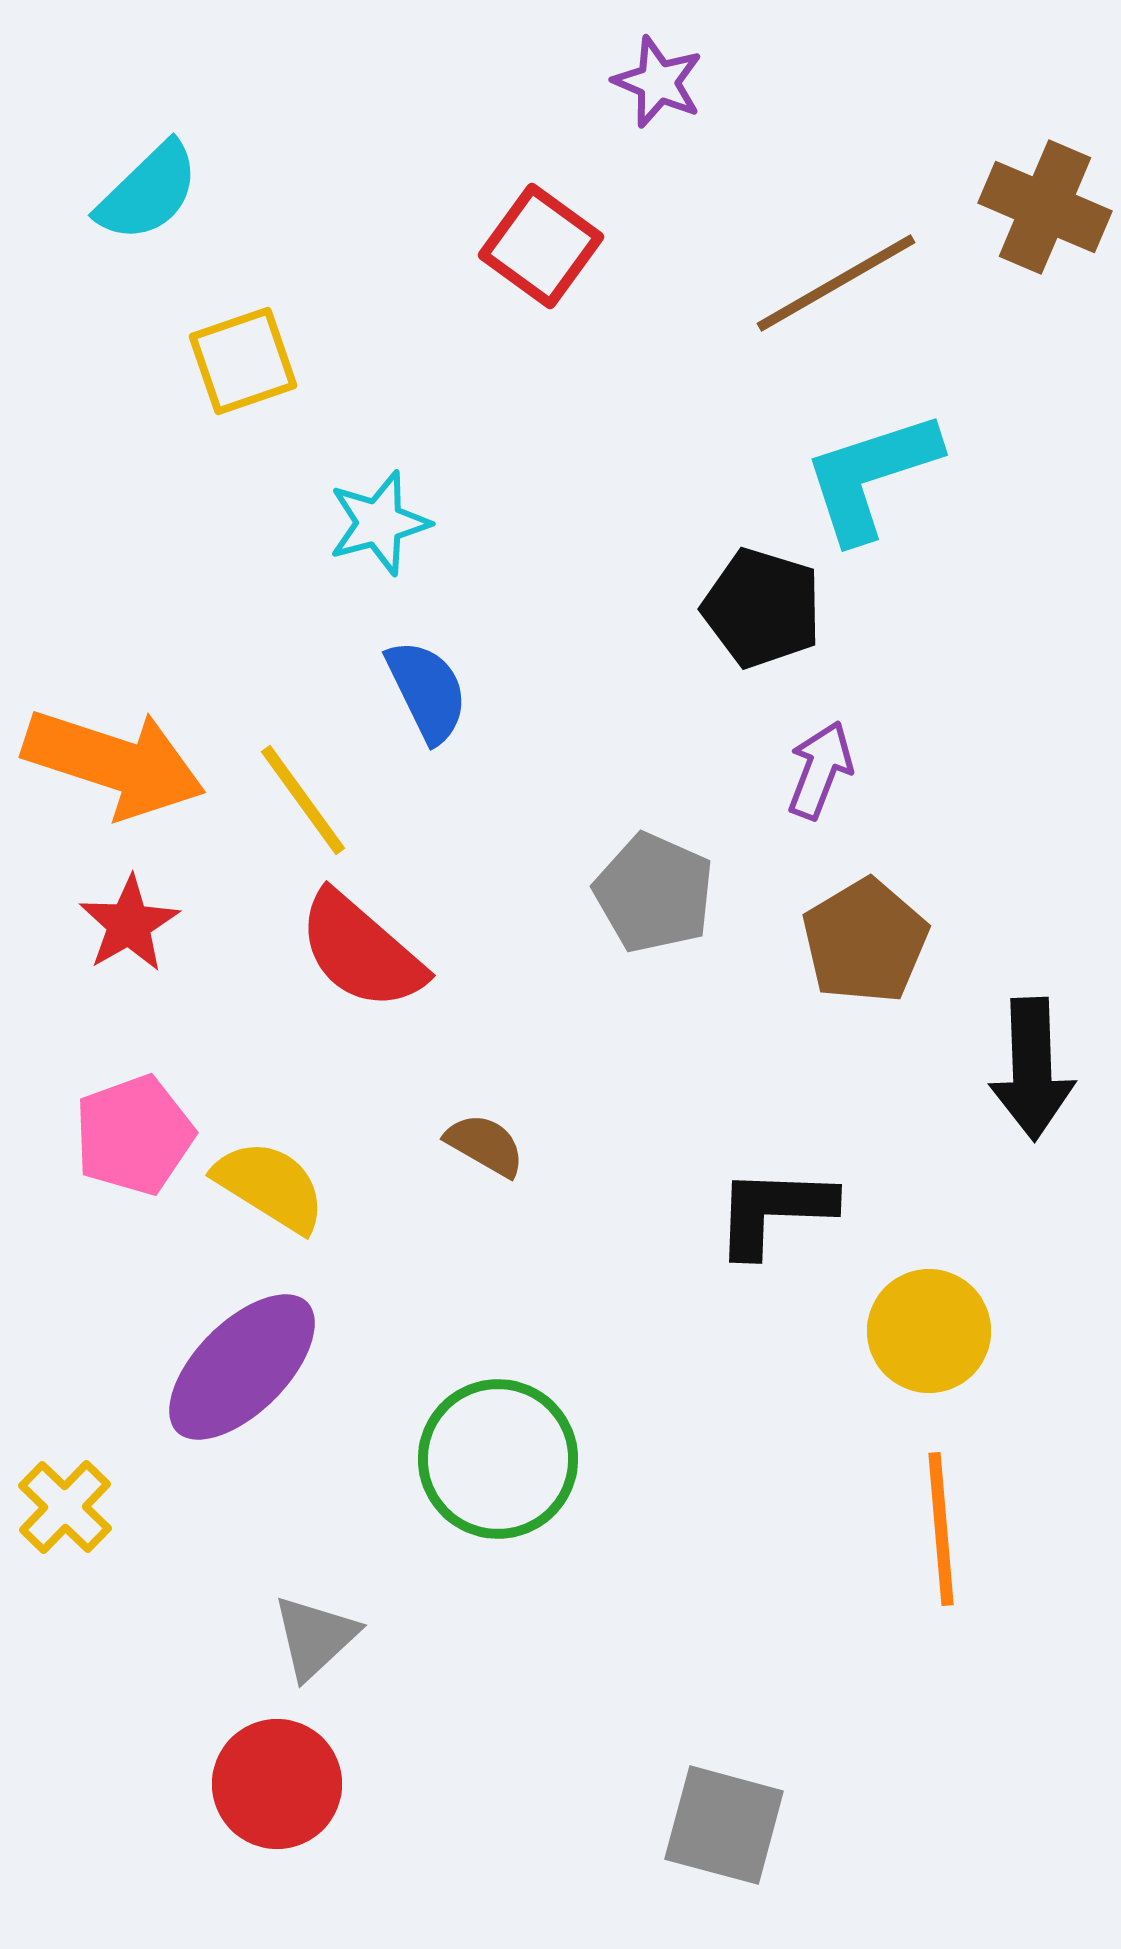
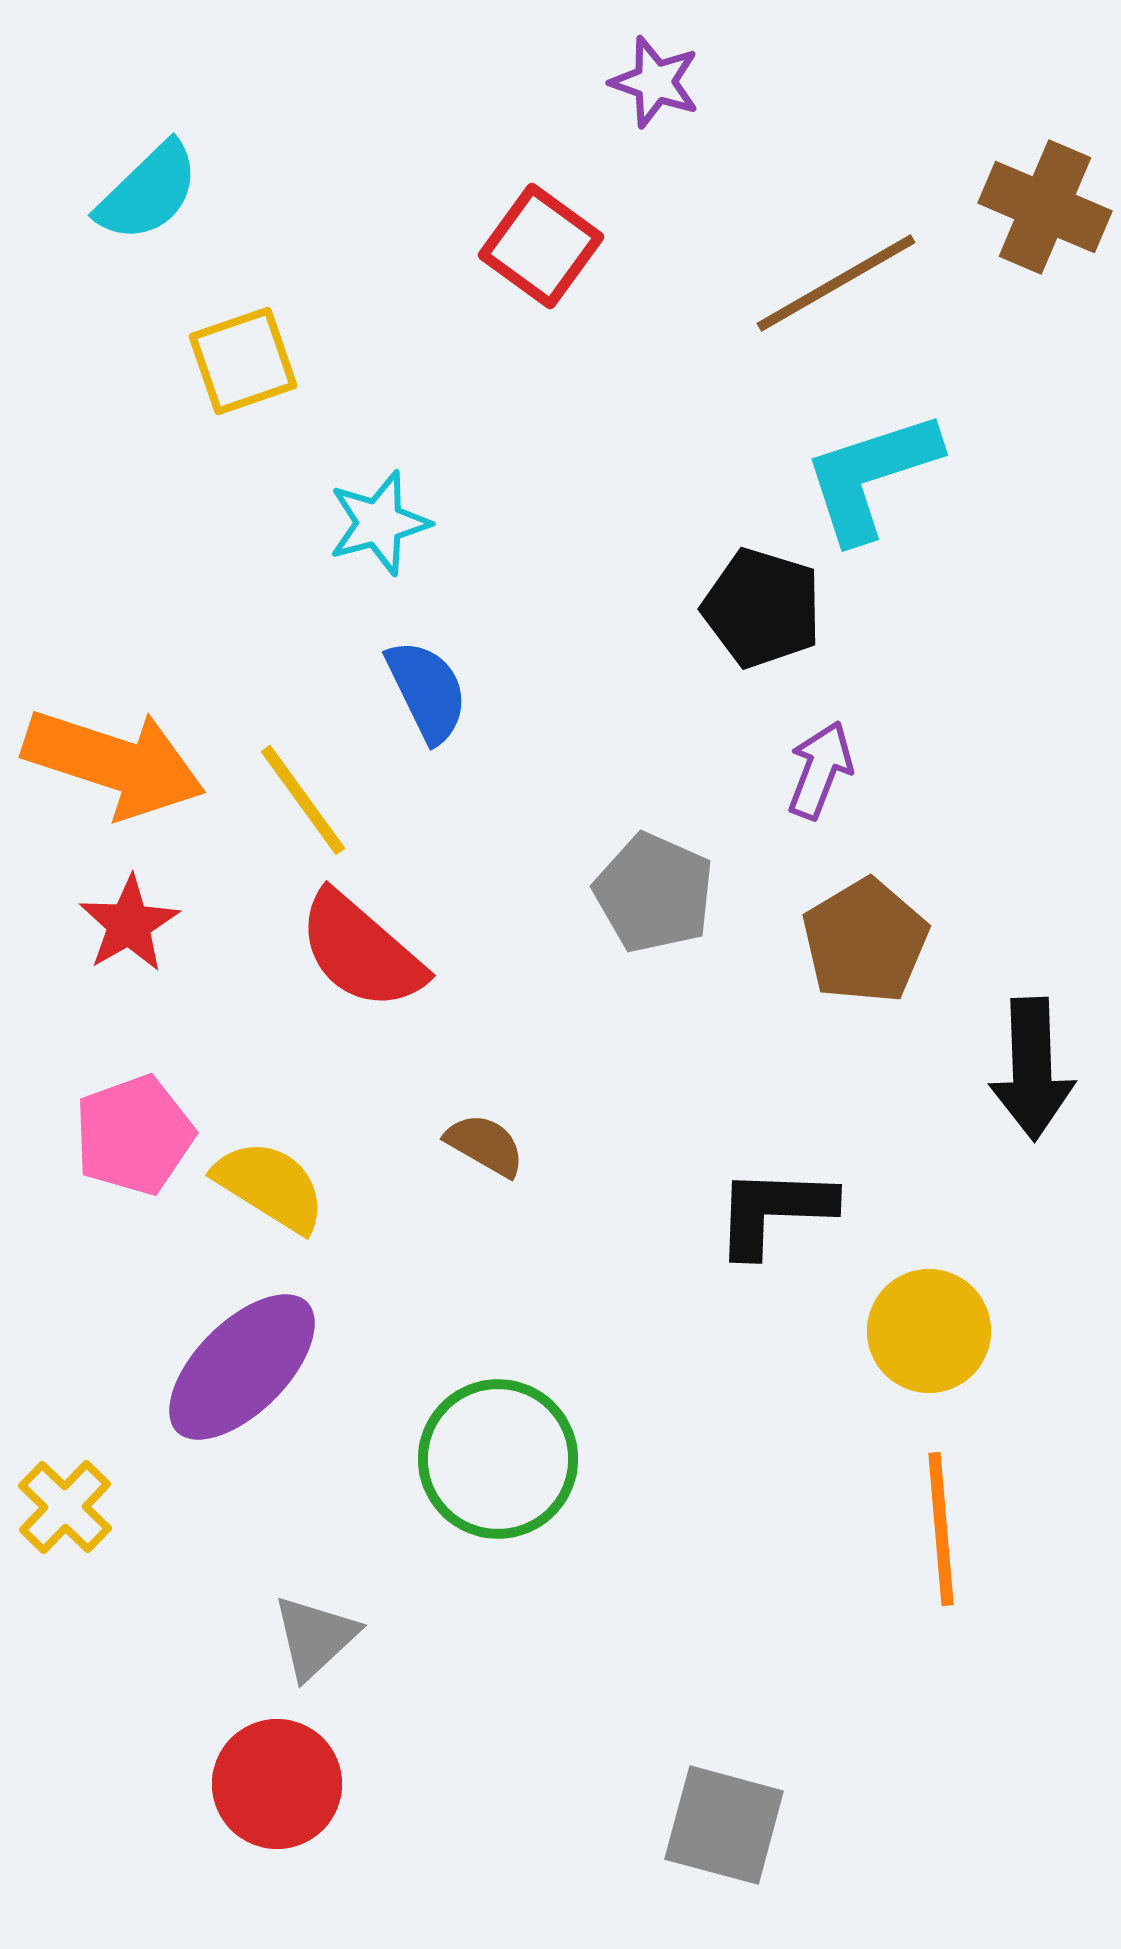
purple star: moved 3 px left; rotated 4 degrees counterclockwise
